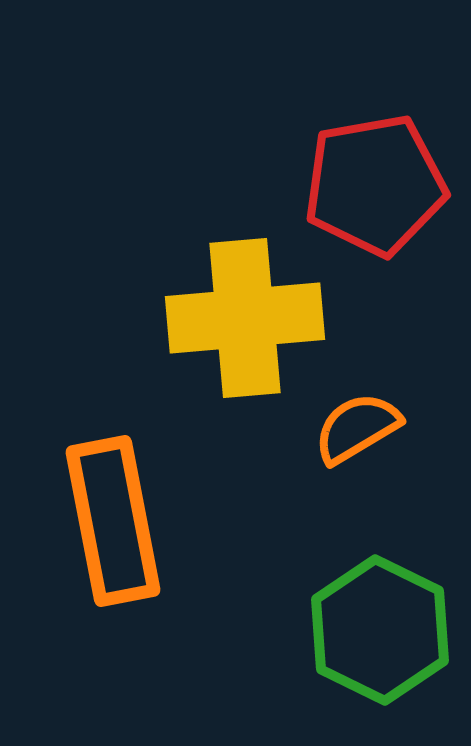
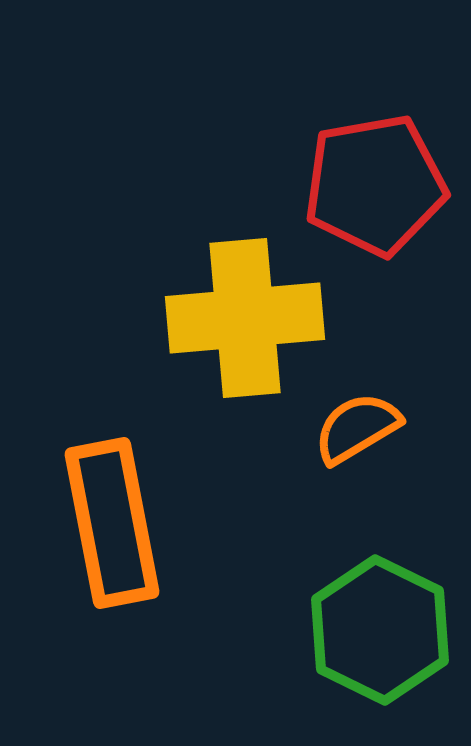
orange rectangle: moved 1 px left, 2 px down
